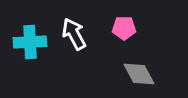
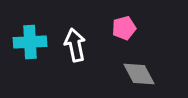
pink pentagon: rotated 15 degrees counterclockwise
white arrow: moved 1 px right, 11 px down; rotated 16 degrees clockwise
